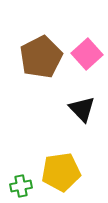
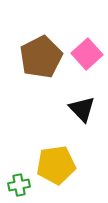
yellow pentagon: moved 5 px left, 7 px up
green cross: moved 2 px left, 1 px up
